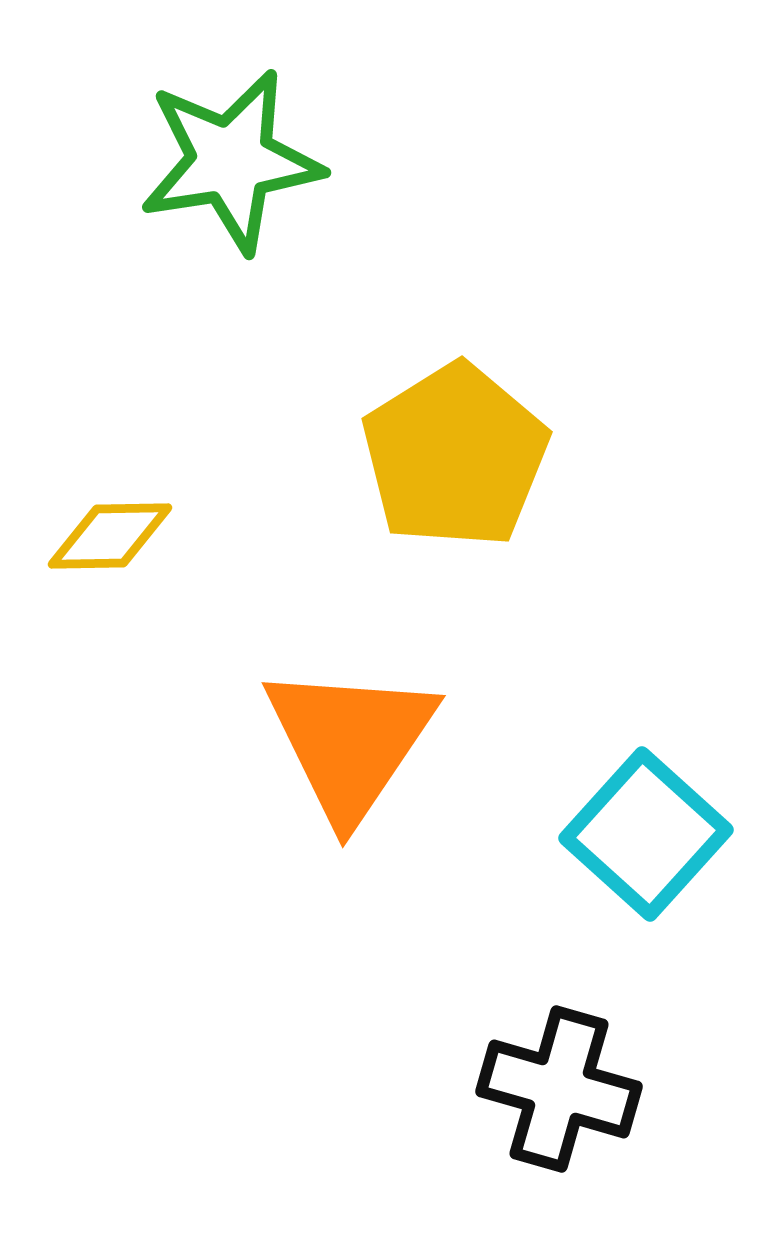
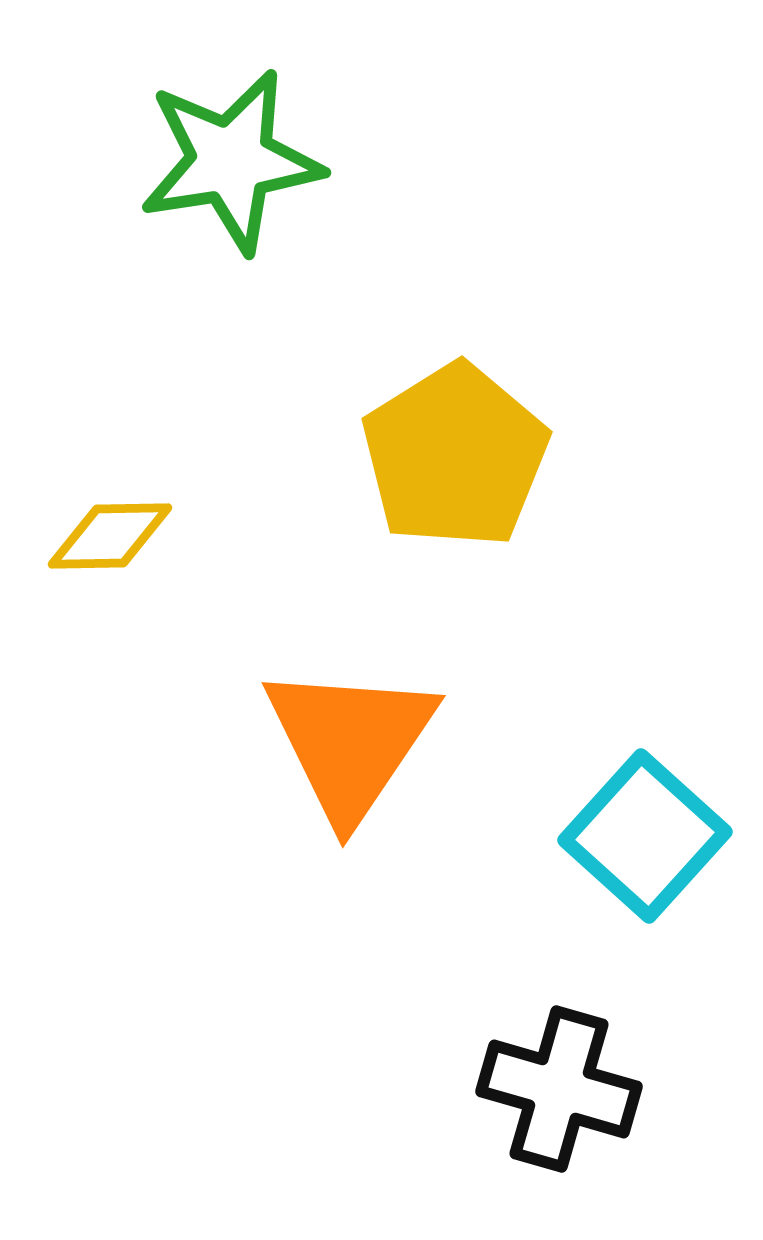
cyan square: moved 1 px left, 2 px down
